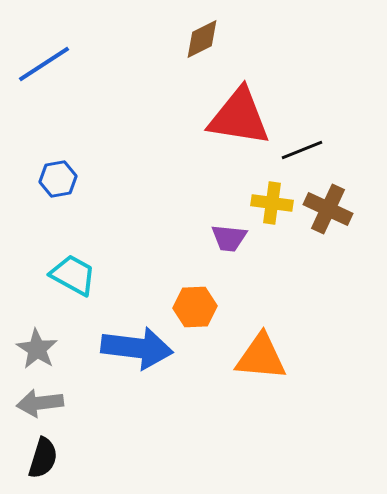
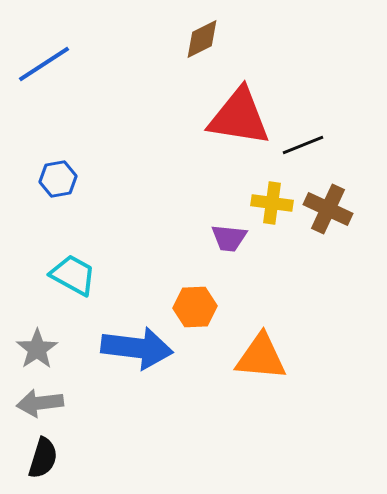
black line: moved 1 px right, 5 px up
gray star: rotated 6 degrees clockwise
